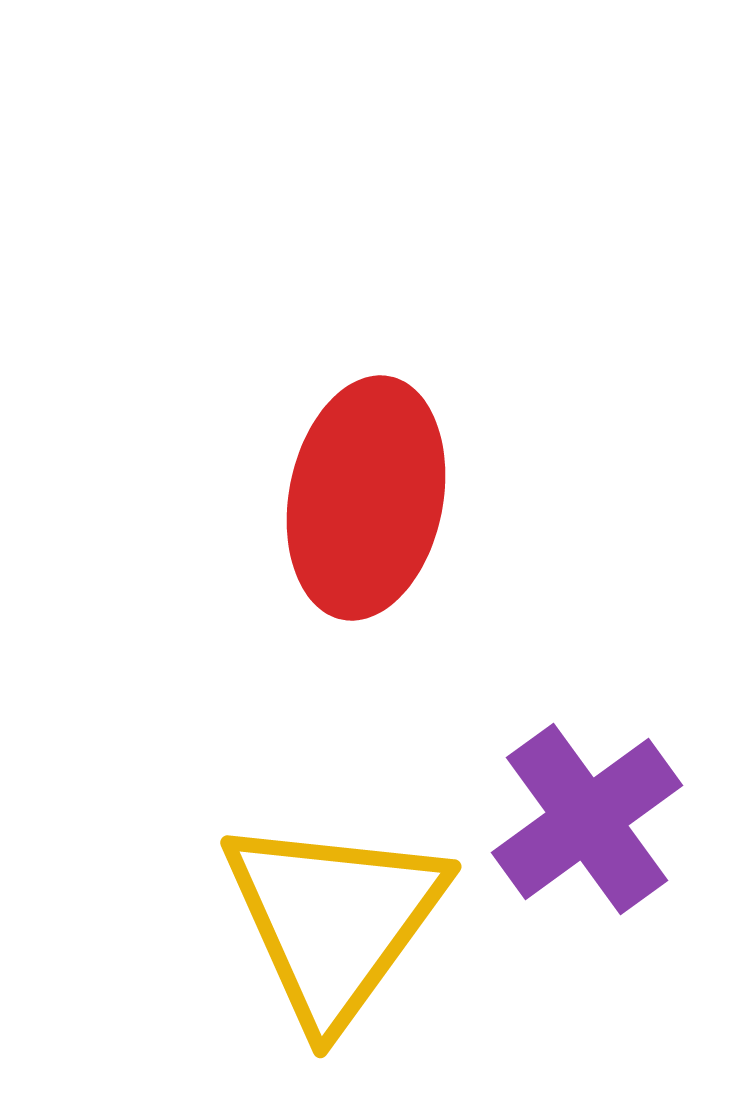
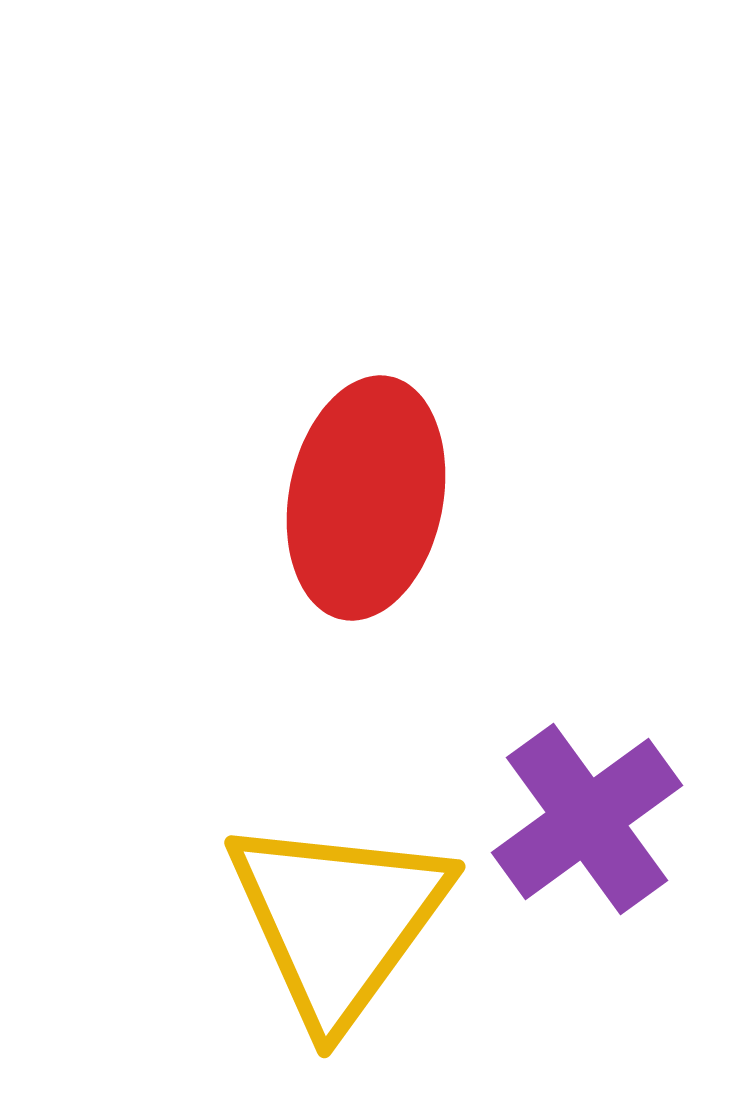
yellow triangle: moved 4 px right
